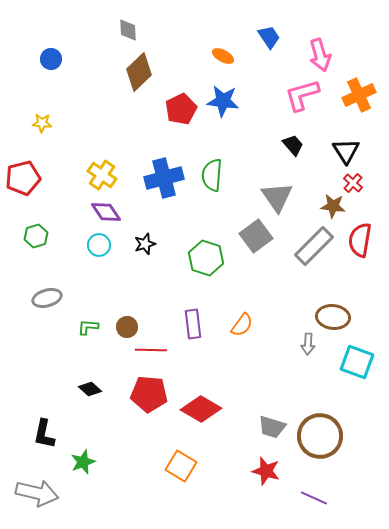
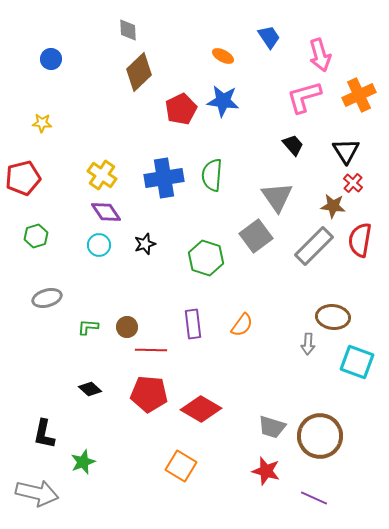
pink L-shape at (302, 95): moved 2 px right, 2 px down
blue cross at (164, 178): rotated 6 degrees clockwise
